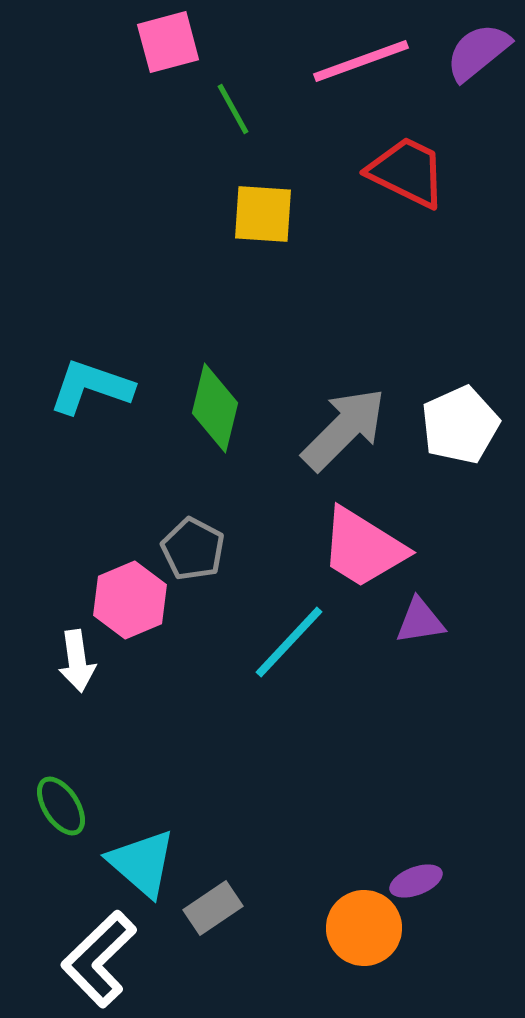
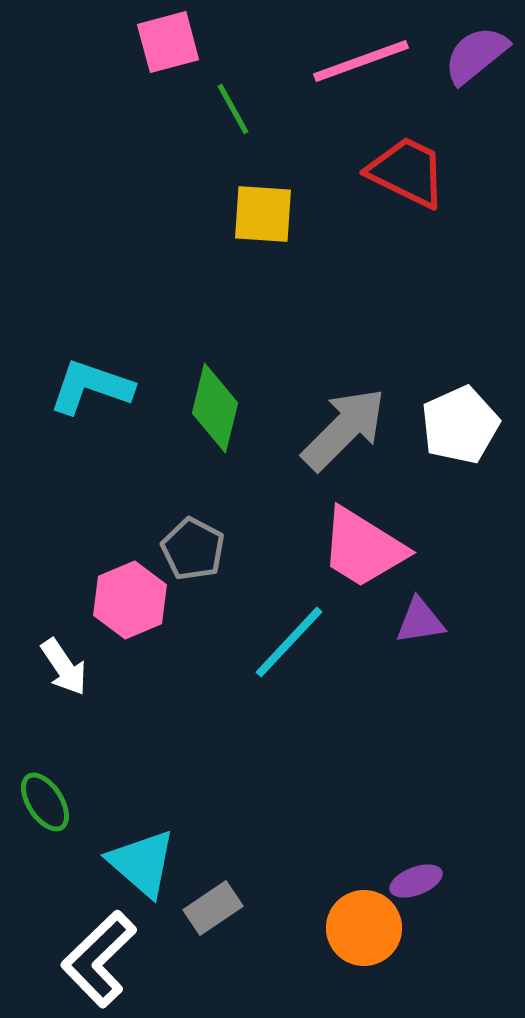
purple semicircle: moved 2 px left, 3 px down
white arrow: moved 13 px left, 6 px down; rotated 26 degrees counterclockwise
green ellipse: moved 16 px left, 4 px up
